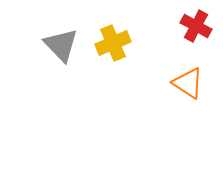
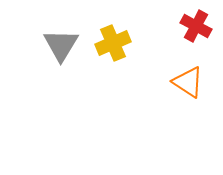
gray triangle: rotated 15 degrees clockwise
orange triangle: moved 1 px up
